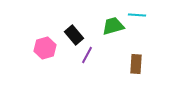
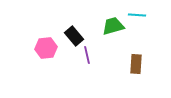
black rectangle: moved 1 px down
pink hexagon: moved 1 px right; rotated 10 degrees clockwise
purple line: rotated 42 degrees counterclockwise
